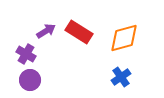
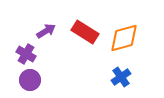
red rectangle: moved 6 px right
